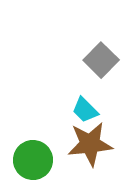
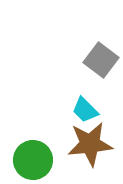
gray square: rotated 8 degrees counterclockwise
